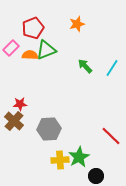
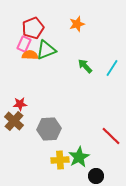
pink rectangle: moved 13 px right, 4 px up; rotated 21 degrees counterclockwise
